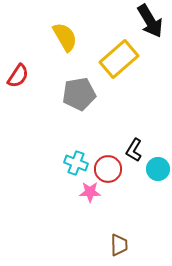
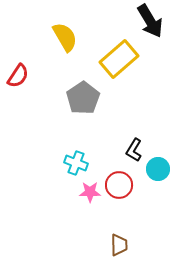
gray pentagon: moved 4 px right, 4 px down; rotated 24 degrees counterclockwise
red circle: moved 11 px right, 16 px down
